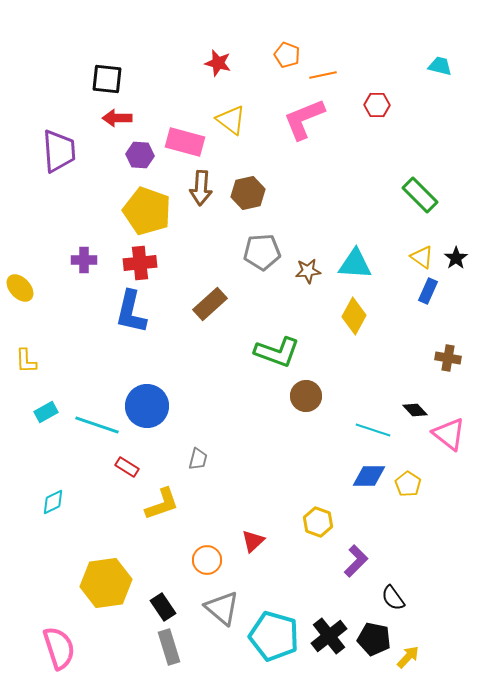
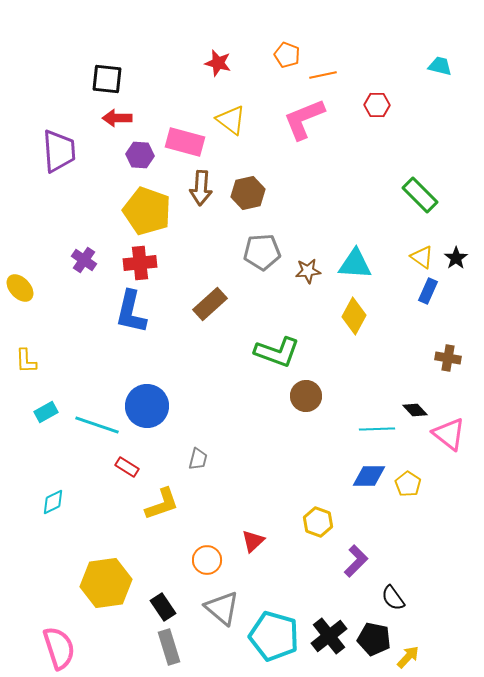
purple cross at (84, 260): rotated 35 degrees clockwise
cyan line at (373, 430): moved 4 px right, 1 px up; rotated 20 degrees counterclockwise
